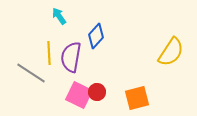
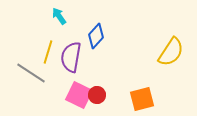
yellow line: moved 1 px left, 1 px up; rotated 20 degrees clockwise
red circle: moved 3 px down
orange square: moved 5 px right, 1 px down
